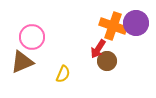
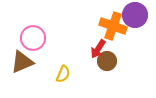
purple circle: moved 1 px left, 8 px up
pink circle: moved 1 px right, 1 px down
